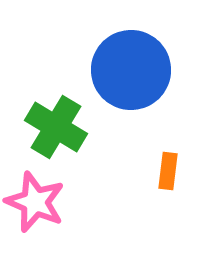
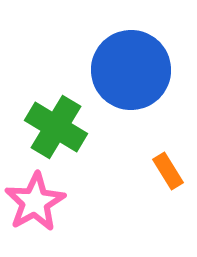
orange rectangle: rotated 39 degrees counterclockwise
pink star: rotated 20 degrees clockwise
